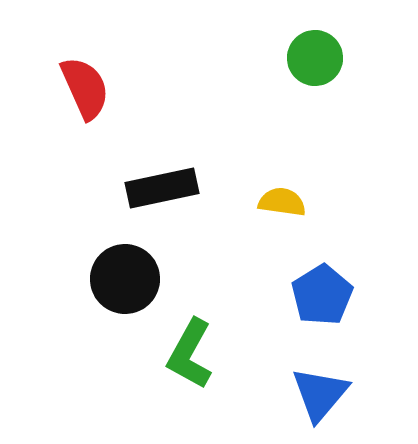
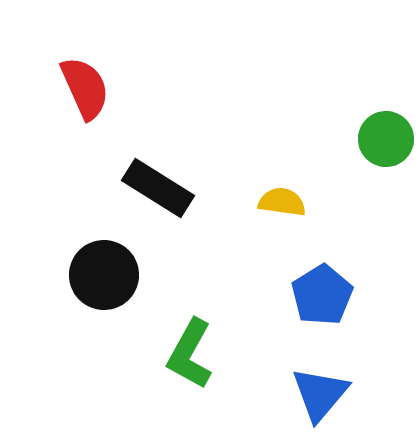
green circle: moved 71 px right, 81 px down
black rectangle: moved 4 px left; rotated 44 degrees clockwise
black circle: moved 21 px left, 4 px up
